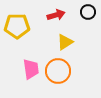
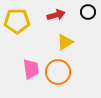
yellow pentagon: moved 5 px up
orange circle: moved 1 px down
